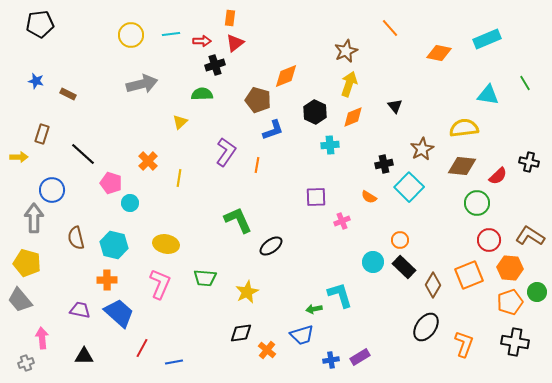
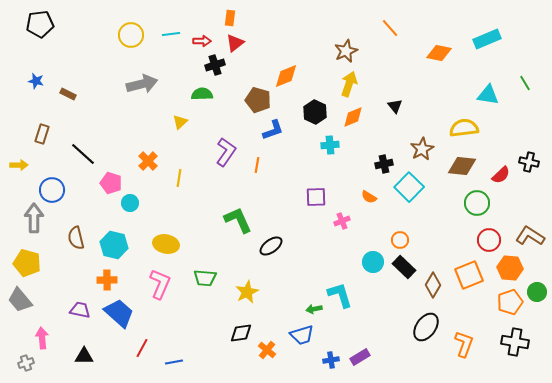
yellow arrow at (19, 157): moved 8 px down
red semicircle at (498, 176): moved 3 px right, 1 px up
